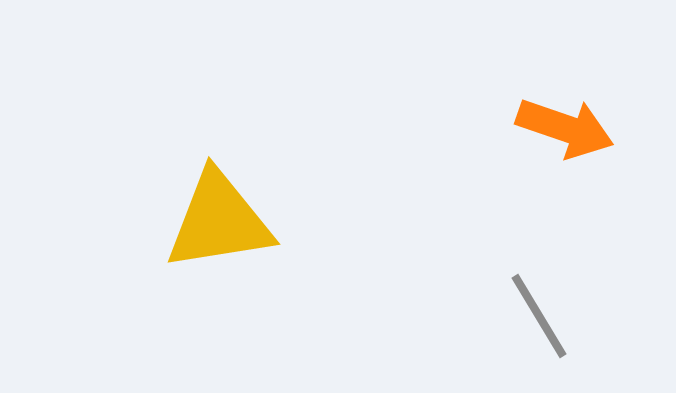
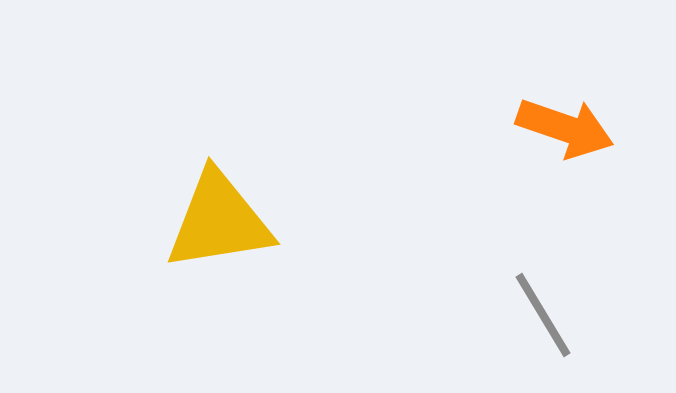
gray line: moved 4 px right, 1 px up
